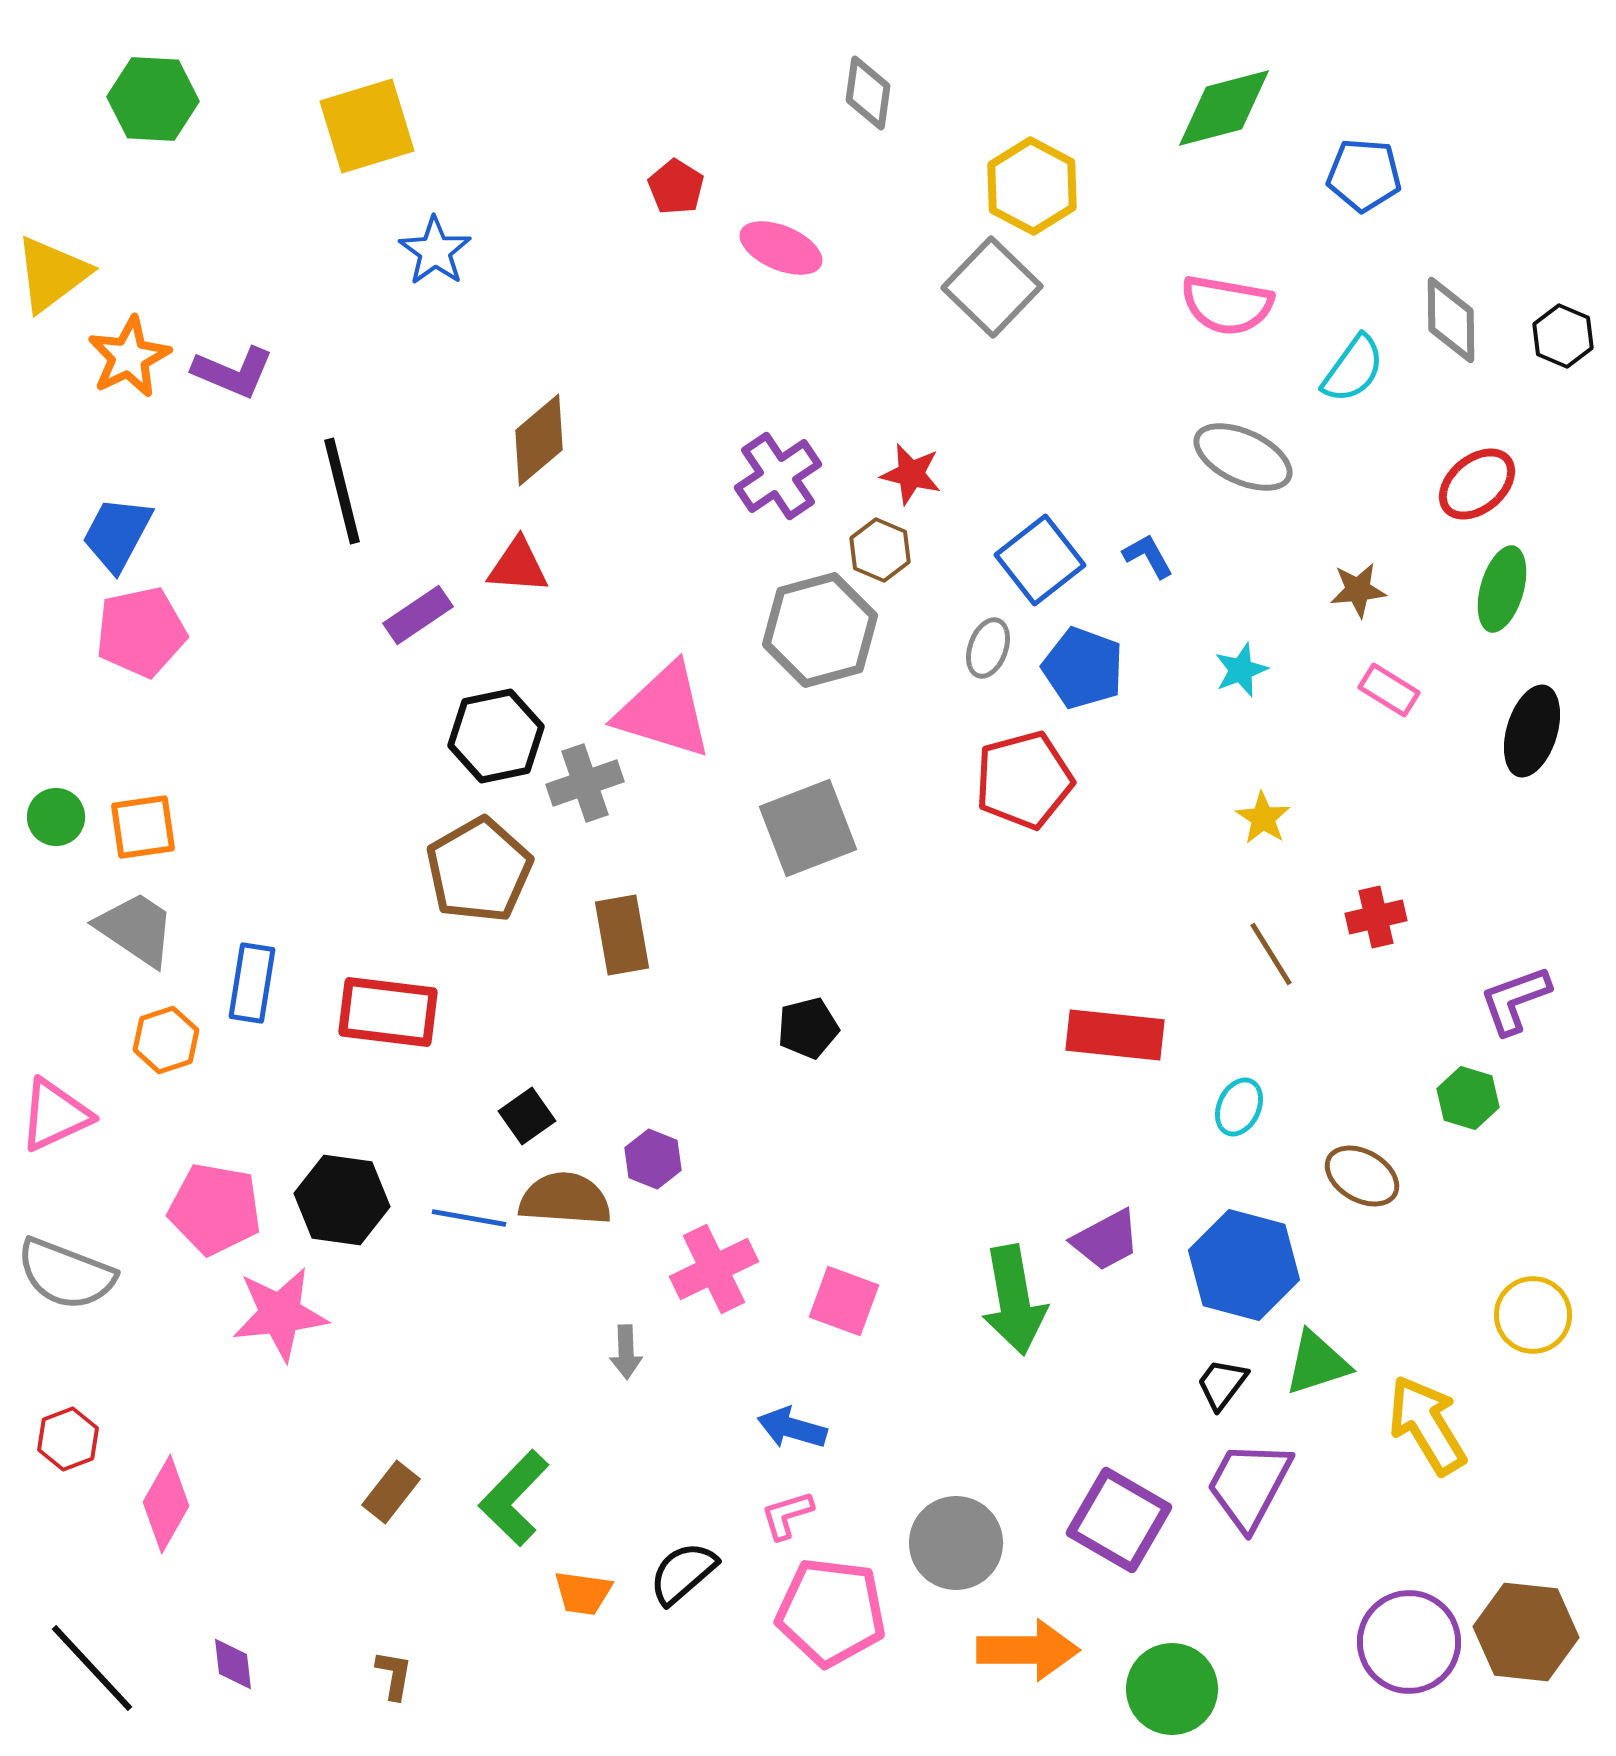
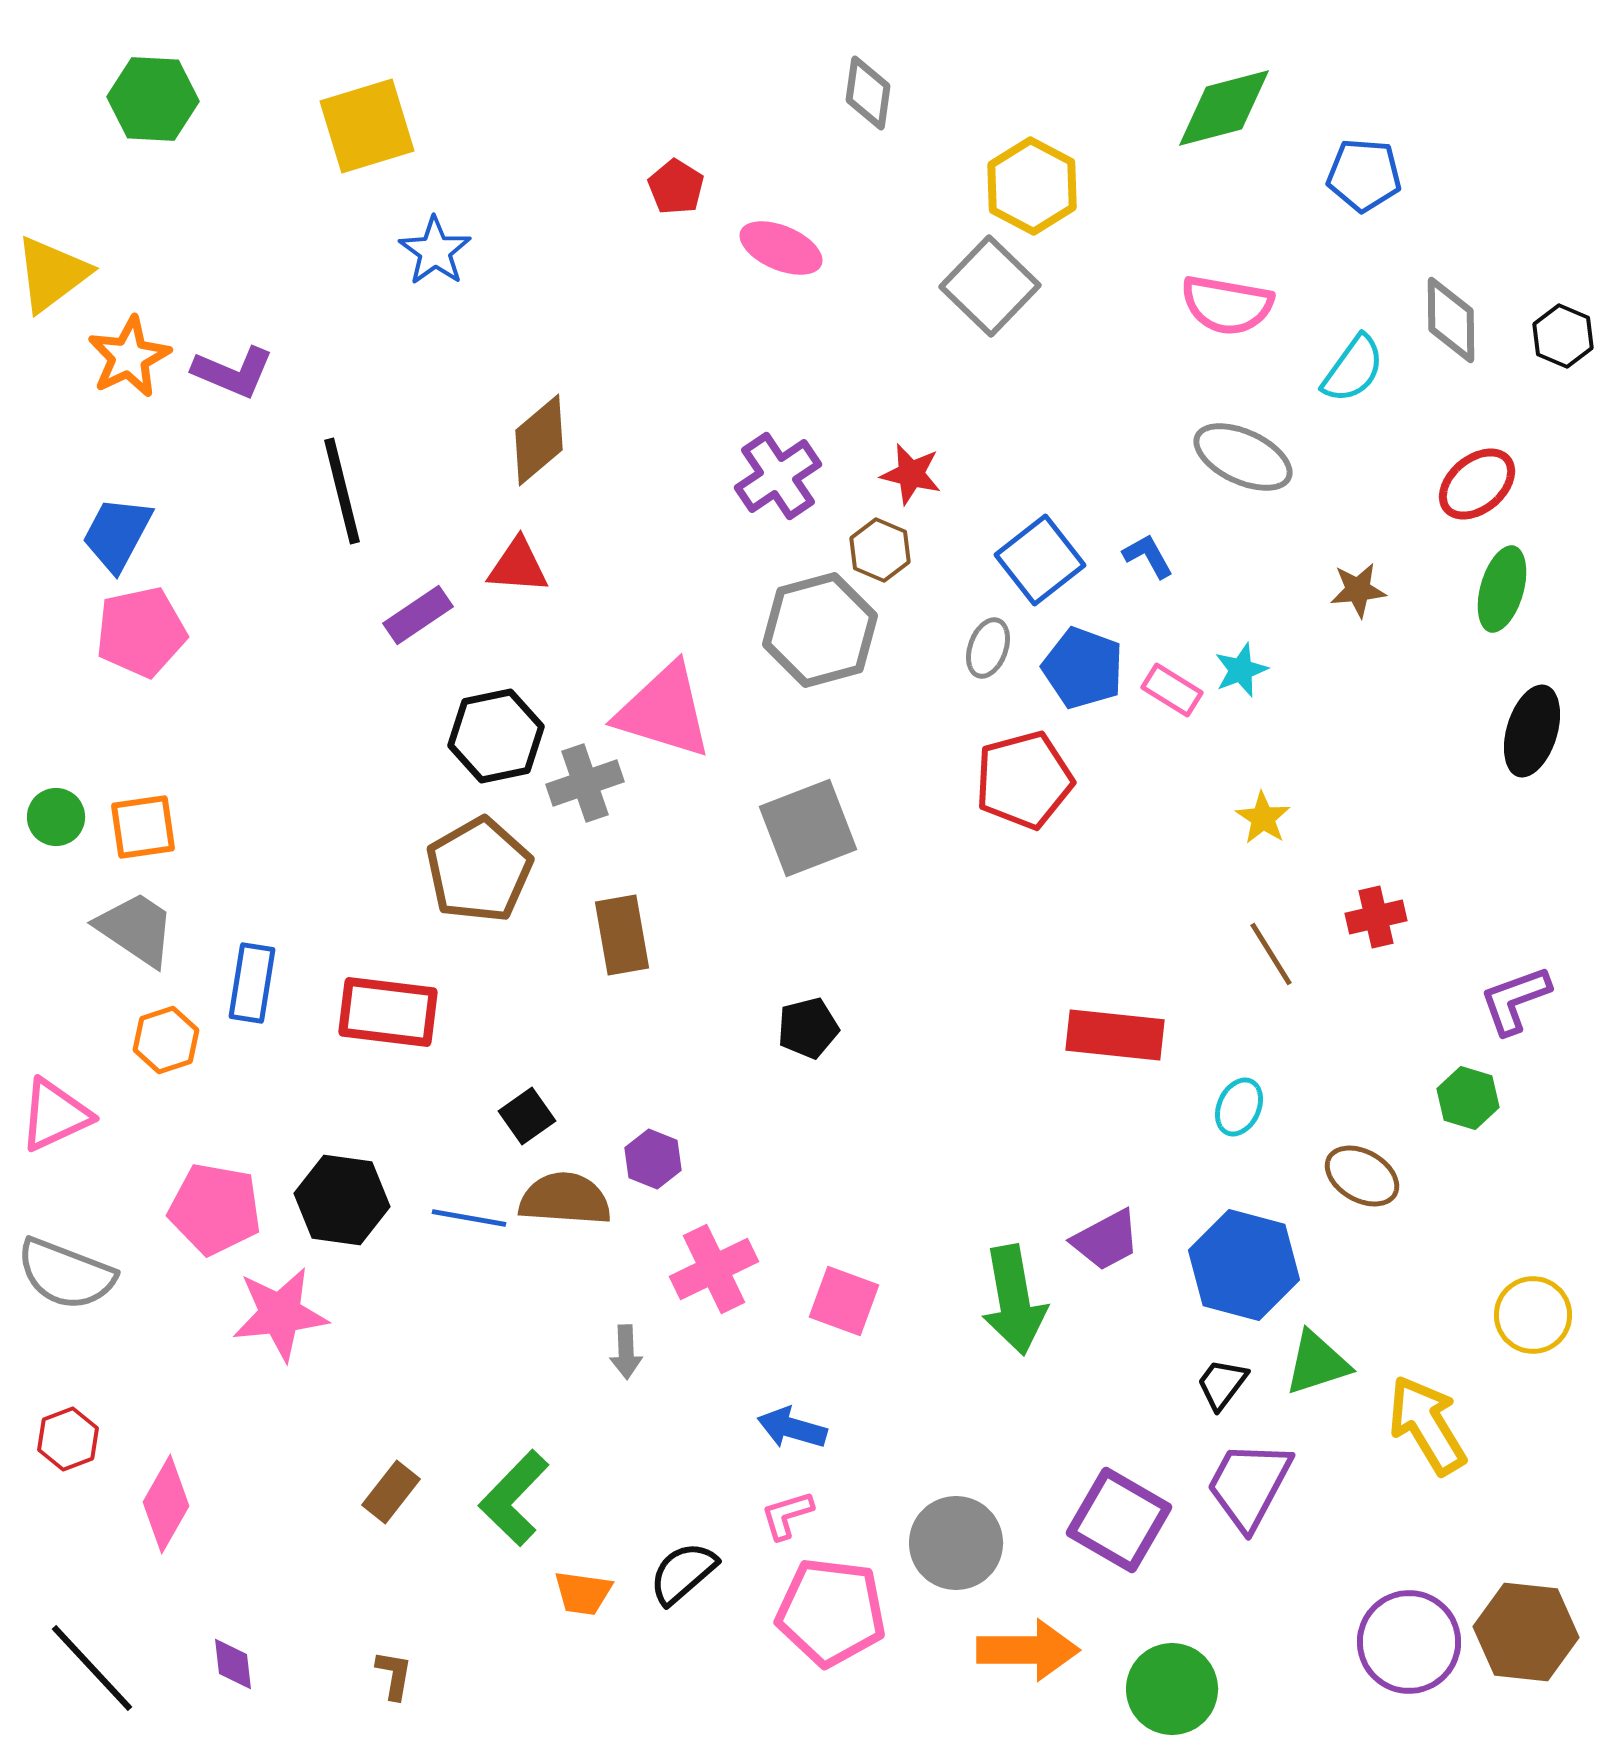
gray square at (992, 287): moved 2 px left, 1 px up
pink rectangle at (1389, 690): moved 217 px left
